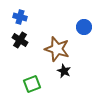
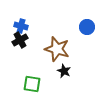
blue cross: moved 1 px right, 9 px down
blue circle: moved 3 px right
black cross: rotated 28 degrees clockwise
green square: rotated 30 degrees clockwise
